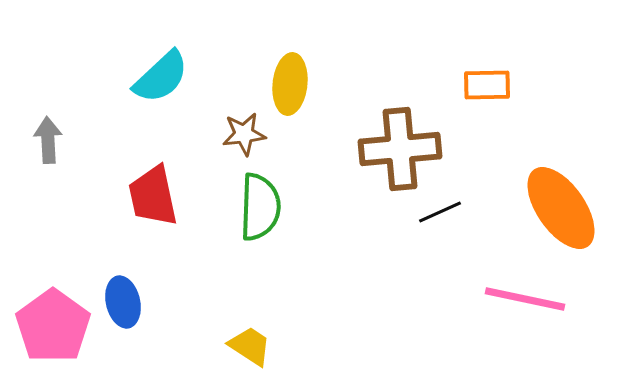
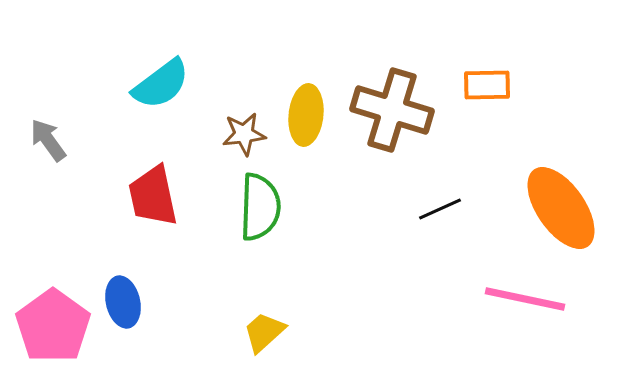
cyan semicircle: moved 7 px down; rotated 6 degrees clockwise
yellow ellipse: moved 16 px right, 31 px down
gray arrow: rotated 33 degrees counterclockwise
brown cross: moved 8 px left, 39 px up; rotated 22 degrees clockwise
black line: moved 3 px up
yellow trapezoid: moved 14 px right, 14 px up; rotated 75 degrees counterclockwise
